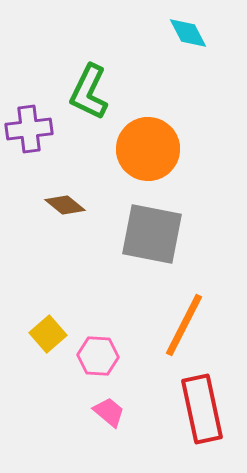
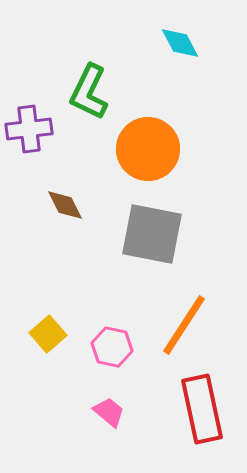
cyan diamond: moved 8 px left, 10 px down
brown diamond: rotated 24 degrees clockwise
orange line: rotated 6 degrees clockwise
pink hexagon: moved 14 px right, 9 px up; rotated 9 degrees clockwise
